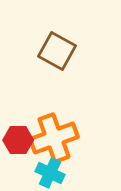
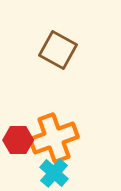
brown square: moved 1 px right, 1 px up
cyan cross: moved 4 px right; rotated 16 degrees clockwise
